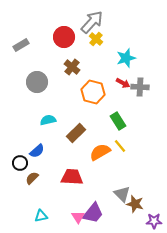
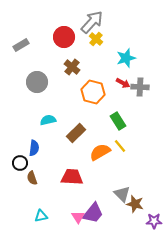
blue semicircle: moved 3 px left, 3 px up; rotated 42 degrees counterclockwise
brown semicircle: rotated 64 degrees counterclockwise
